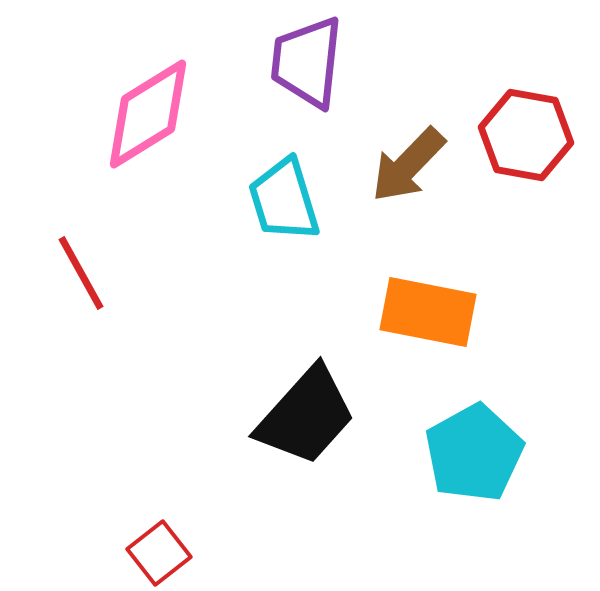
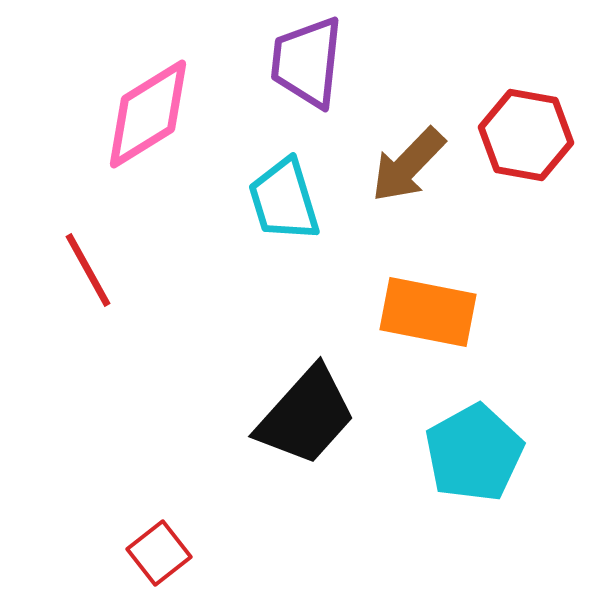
red line: moved 7 px right, 3 px up
